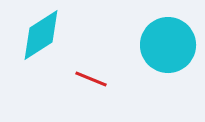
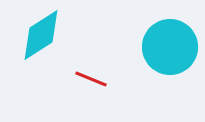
cyan circle: moved 2 px right, 2 px down
